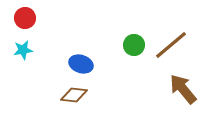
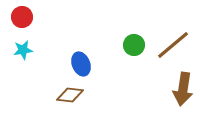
red circle: moved 3 px left, 1 px up
brown line: moved 2 px right
blue ellipse: rotated 50 degrees clockwise
brown arrow: rotated 132 degrees counterclockwise
brown diamond: moved 4 px left
